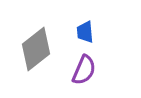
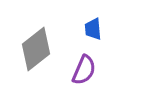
blue trapezoid: moved 8 px right, 3 px up
